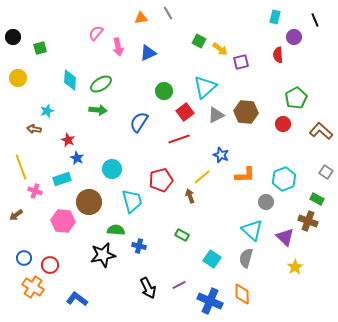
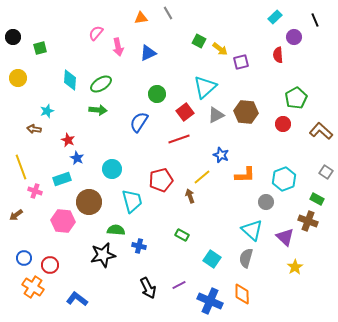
cyan rectangle at (275, 17): rotated 32 degrees clockwise
green circle at (164, 91): moved 7 px left, 3 px down
